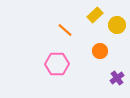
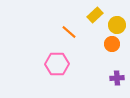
orange line: moved 4 px right, 2 px down
orange circle: moved 12 px right, 7 px up
purple cross: rotated 32 degrees clockwise
